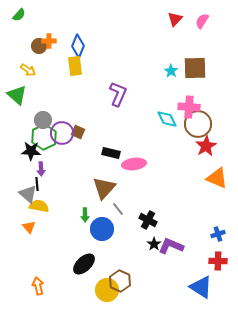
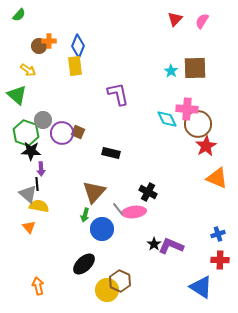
purple L-shape at (118, 94): rotated 35 degrees counterclockwise
pink cross at (189, 107): moved 2 px left, 2 px down
green hexagon at (44, 137): moved 18 px left, 4 px up; rotated 15 degrees counterclockwise
pink ellipse at (134, 164): moved 48 px down
brown triangle at (104, 188): moved 10 px left, 4 px down
green arrow at (85, 215): rotated 16 degrees clockwise
black cross at (148, 220): moved 28 px up
red cross at (218, 261): moved 2 px right, 1 px up
